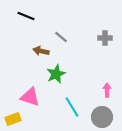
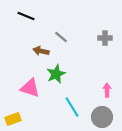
pink triangle: moved 9 px up
